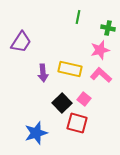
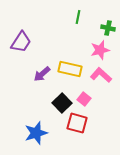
purple arrow: moved 1 px left, 1 px down; rotated 54 degrees clockwise
